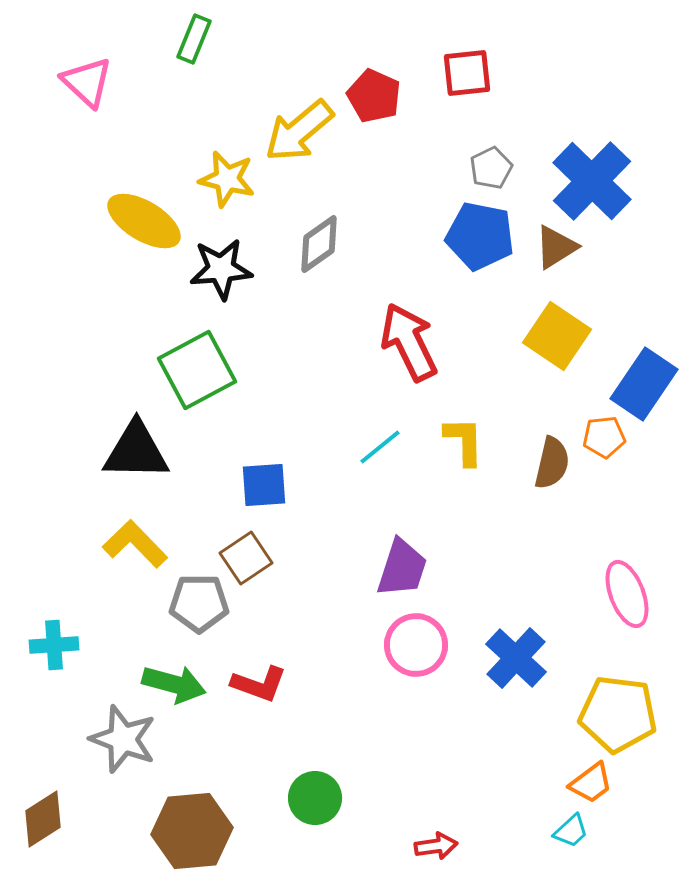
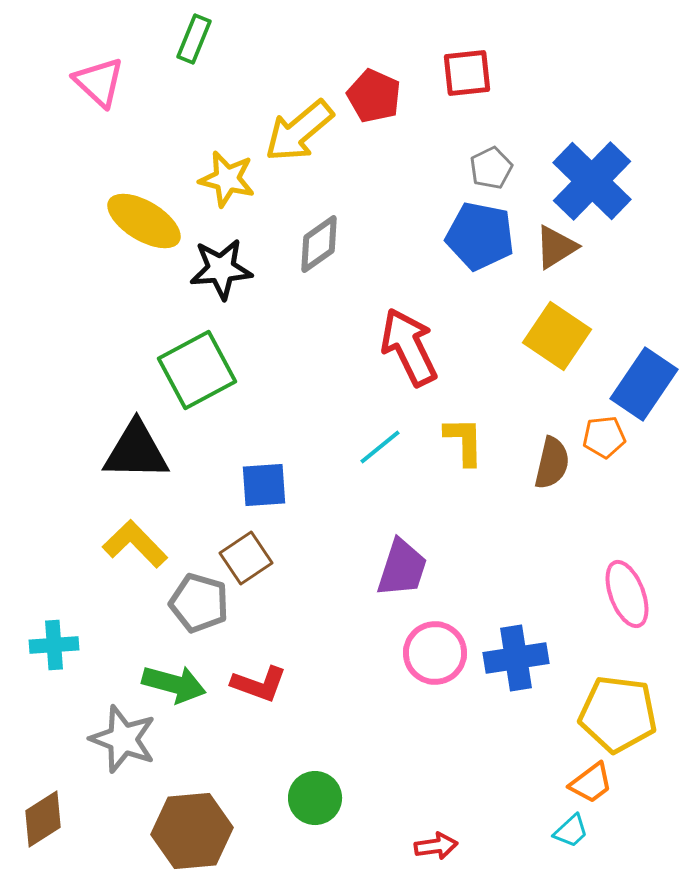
pink triangle at (87, 82): moved 12 px right
red arrow at (409, 342): moved 5 px down
gray pentagon at (199, 603): rotated 16 degrees clockwise
pink circle at (416, 645): moved 19 px right, 8 px down
blue cross at (516, 658): rotated 38 degrees clockwise
